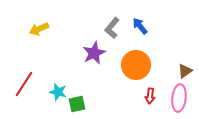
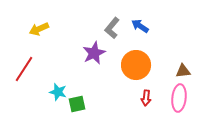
blue arrow: rotated 18 degrees counterclockwise
brown triangle: moved 2 px left; rotated 28 degrees clockwise
red line: moved 15 px up
red arrow: moved 4 px left, 2 px down
